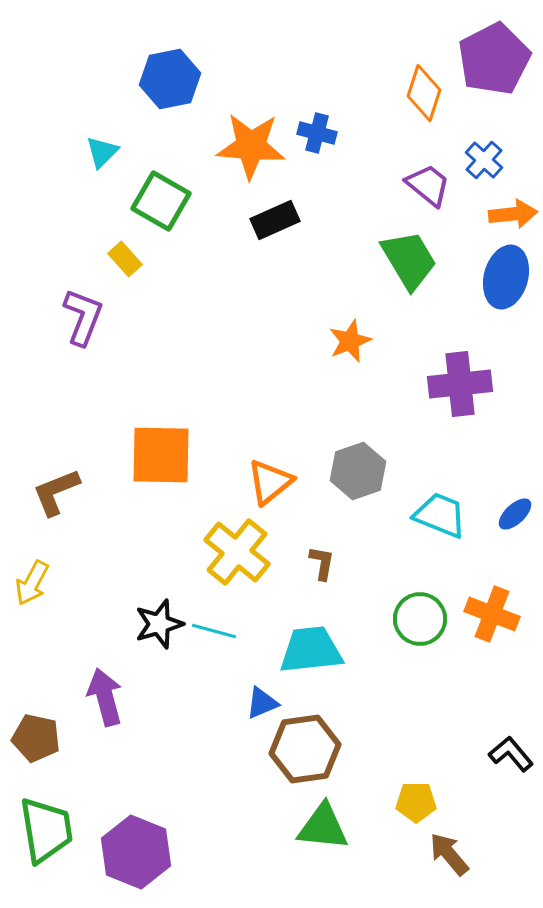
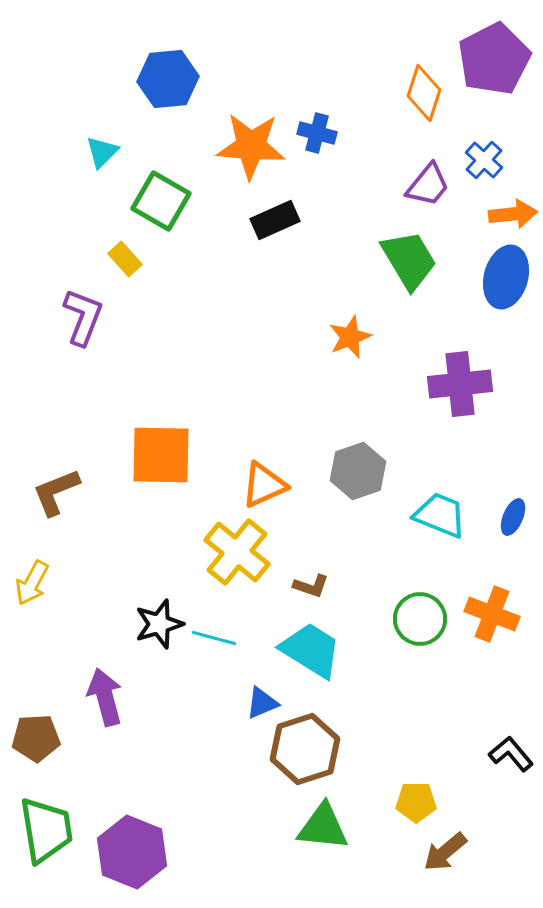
blue hexagon at (170, 79): moved 2 px left; rotated 6 degrees clockwise
purple trapezoid at (428, 185): rotated 90 degrees clockwise
orange star at (350, 341): moved 4 px up
orange triangle at (270, 482): moved 6 px left, 3 px down; rotated 15 degrees clockwise
blue ellipse at (515, 514): moved 2 px left, 3 px down; rotated 24 degrees counterclockwise
brown L-shape at (322, 563): moved 11 px left, 23 px down; rotated 99 degrees clockwise
cyan line at (214, 631): moved 7 px down
cyan trapezoid at (311, 650): rotated 38 degrees clockwise
brown pentagon at (36, 738): rotated 15 degrees counterclockwise
brown hexagon at (305, 749): rotated 10 degrees counterclockwise
purple hexagon at (136, 852): moved 4 px left
brown arrow at (449, 854): moved 4 px left, 2 px up; rotated 90 degrees counterclockwise
